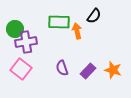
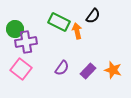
black semicircle: moved 1 px left
green rectangle: rotated 25 degrees clockwise
purple semicircle: rotated 126 degrees counterclockwise
